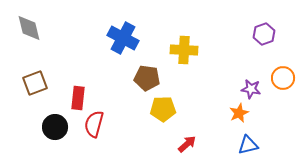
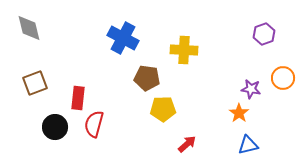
orange star: rotated 12 degrees counterclockwise
